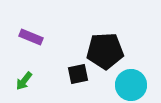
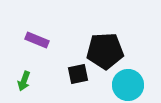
purple rectangle: moved 6 px right, 3 px down
green arrow: rotated 18 degrees counterclockwise
cyan circle: moved 3 px left
